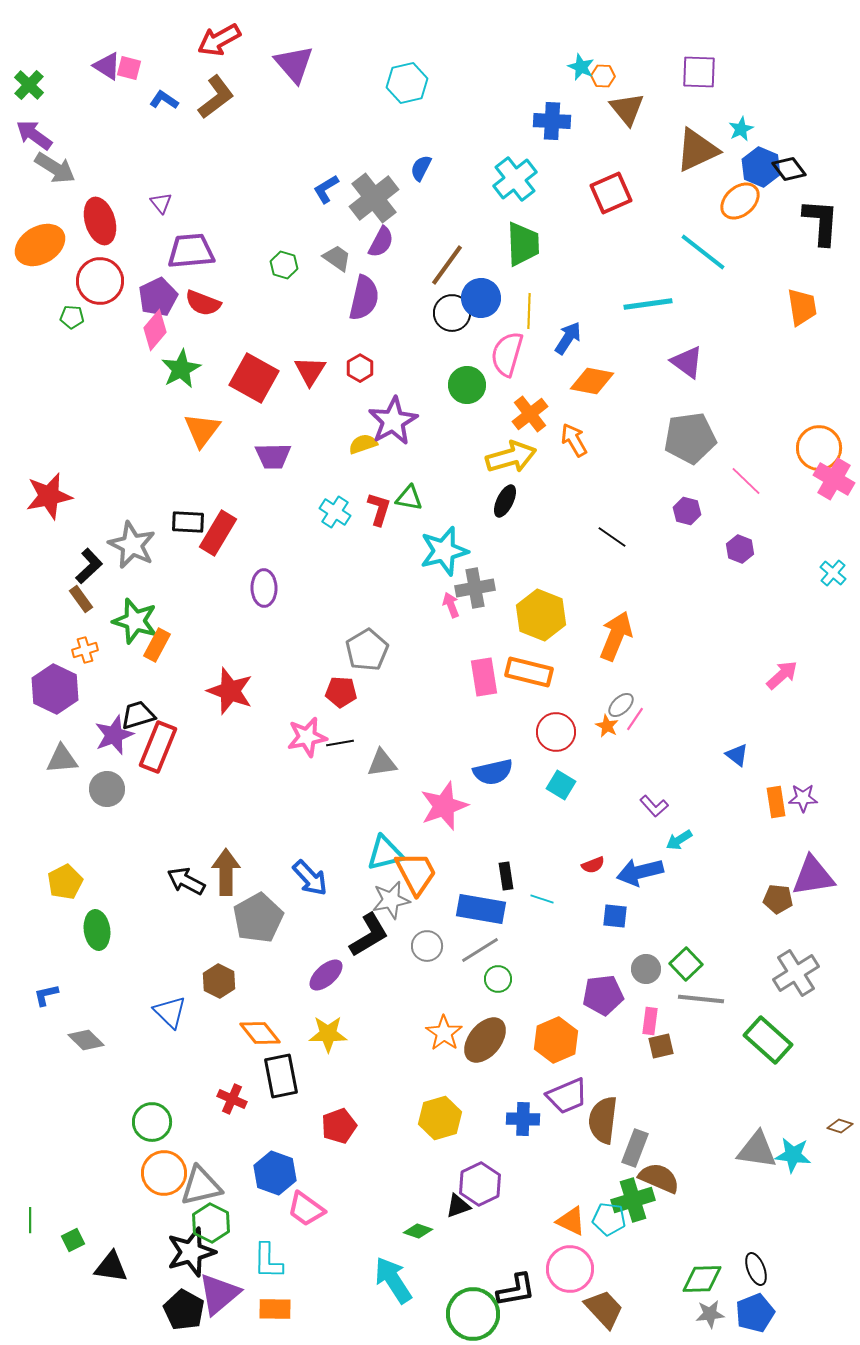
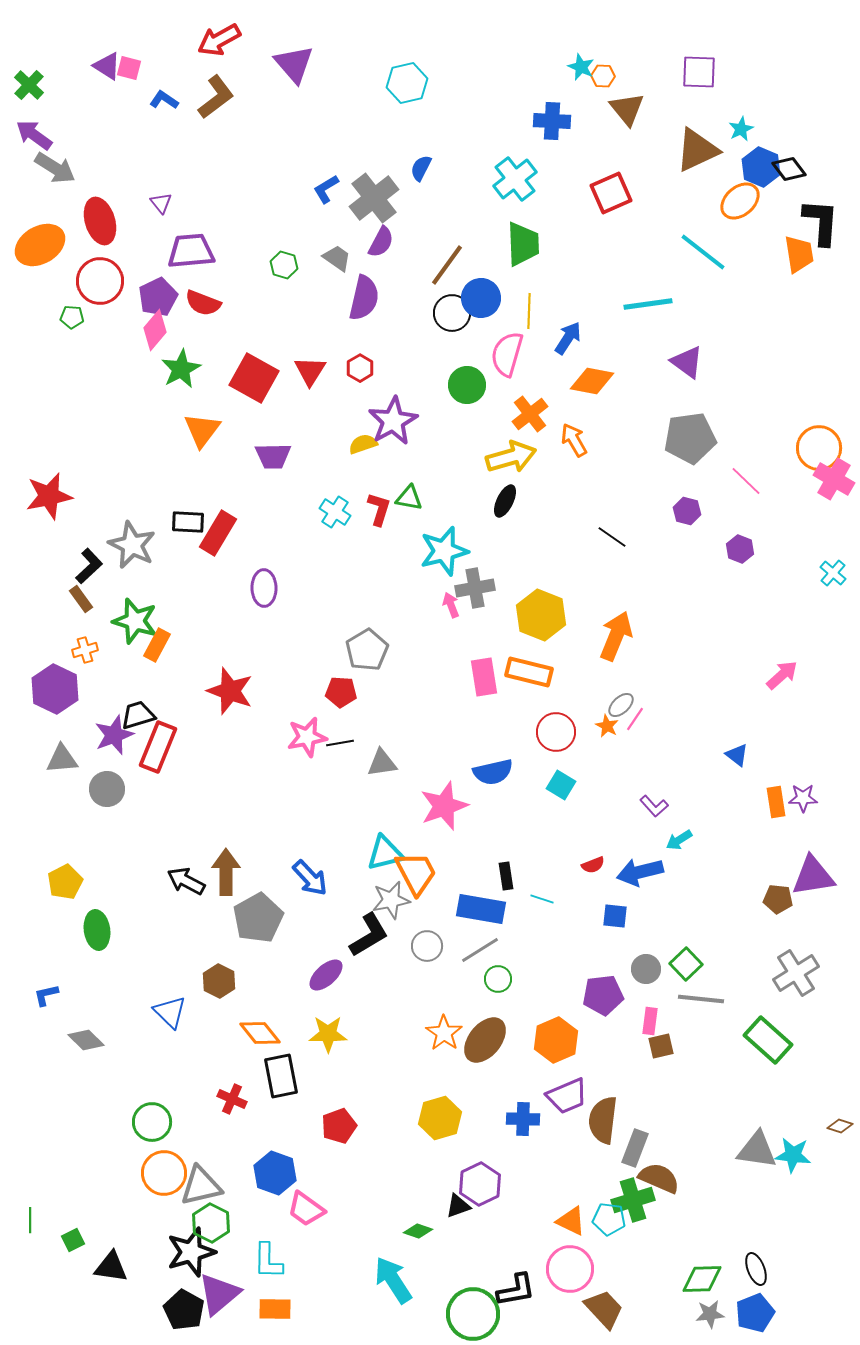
orange trapezoid at (802, 307): moved 3 px left, 53 px up
